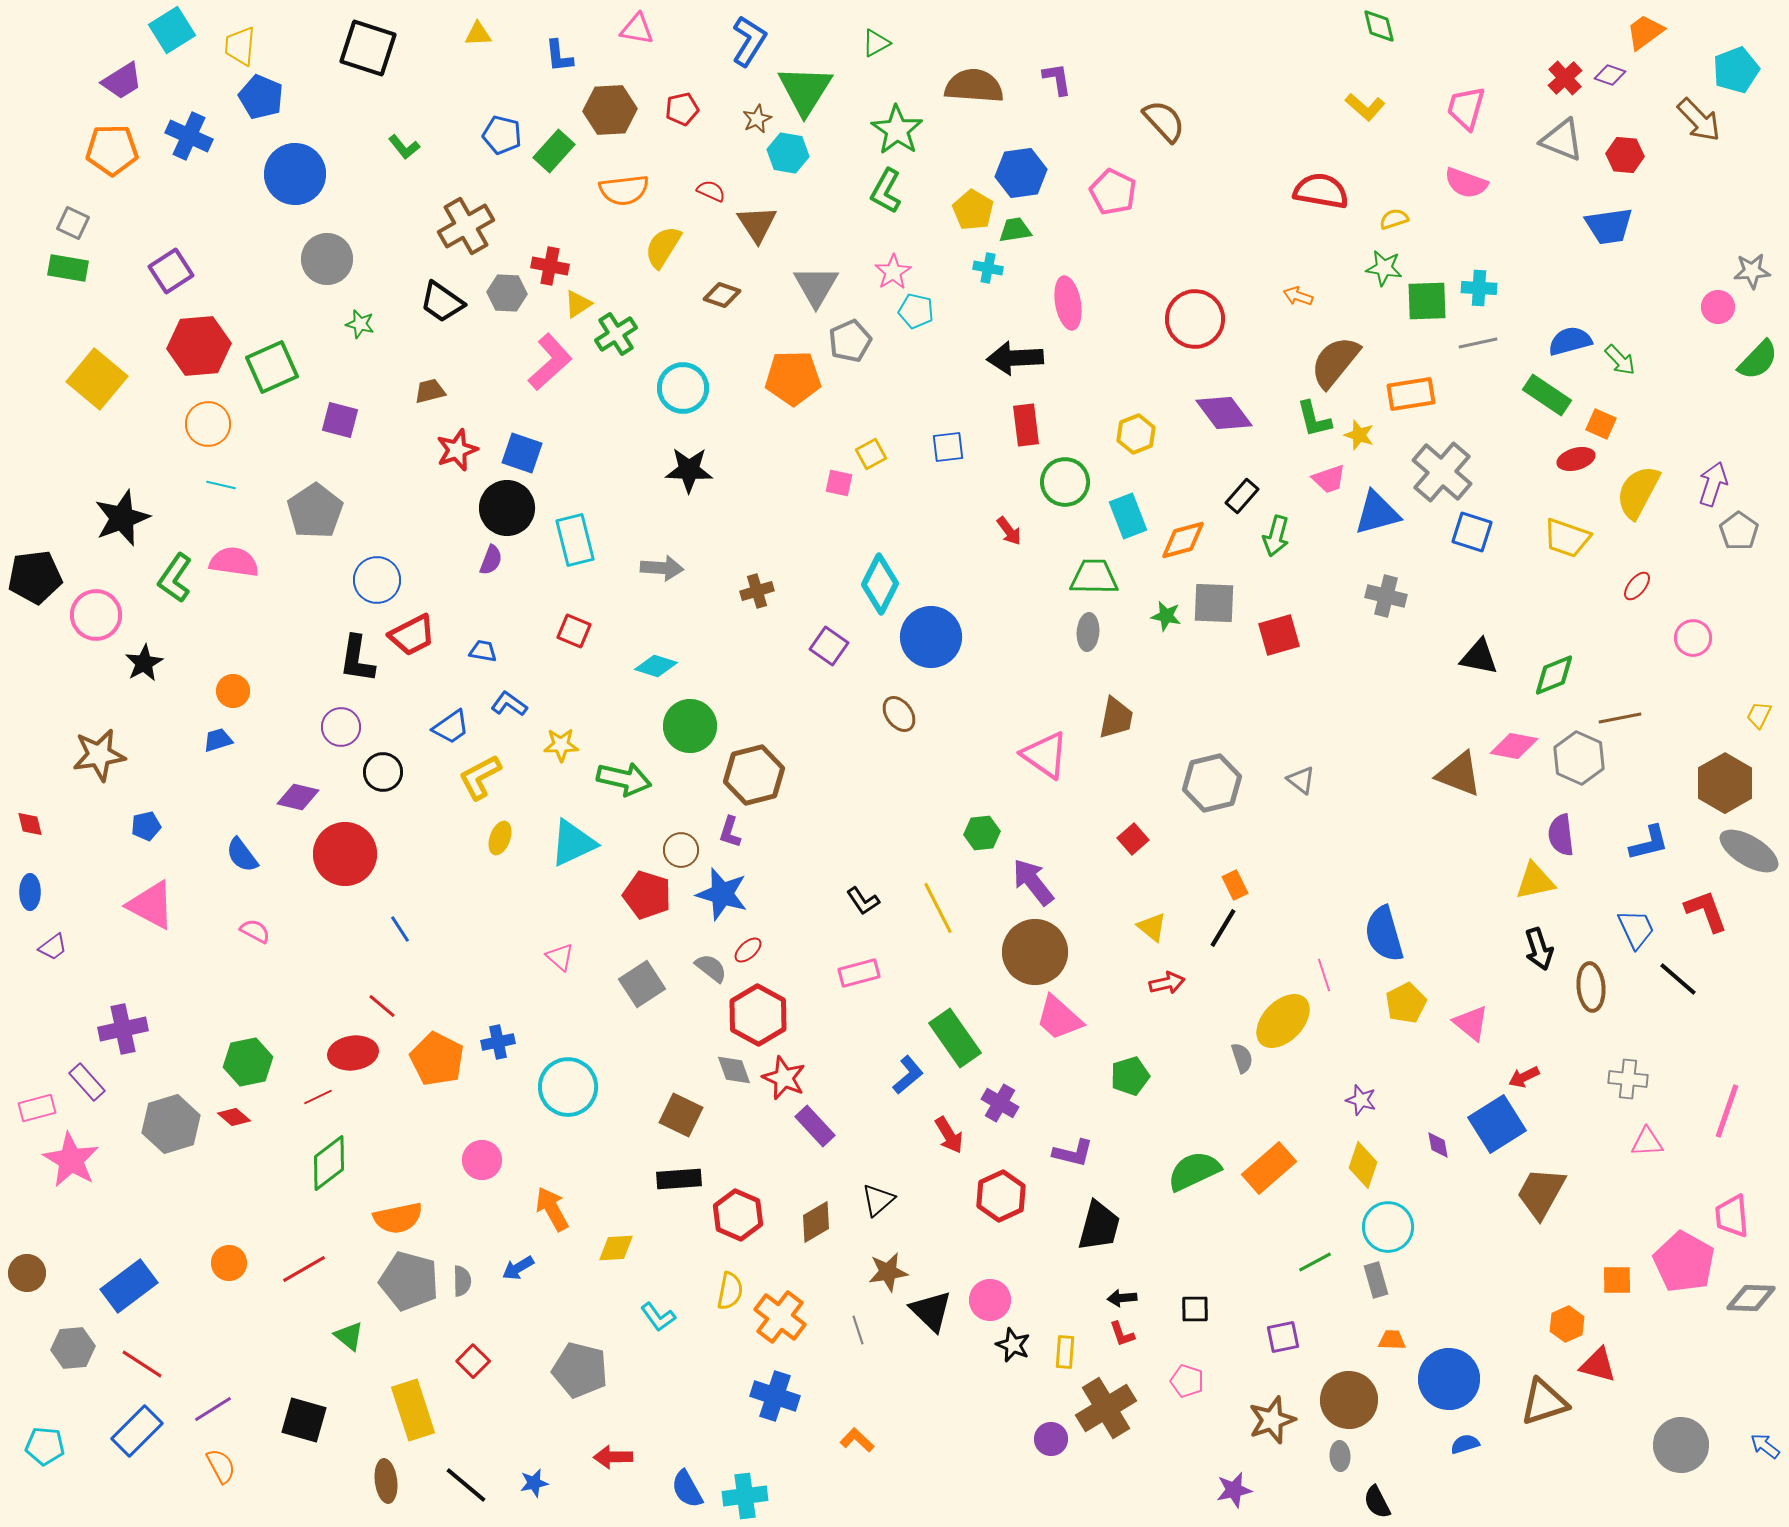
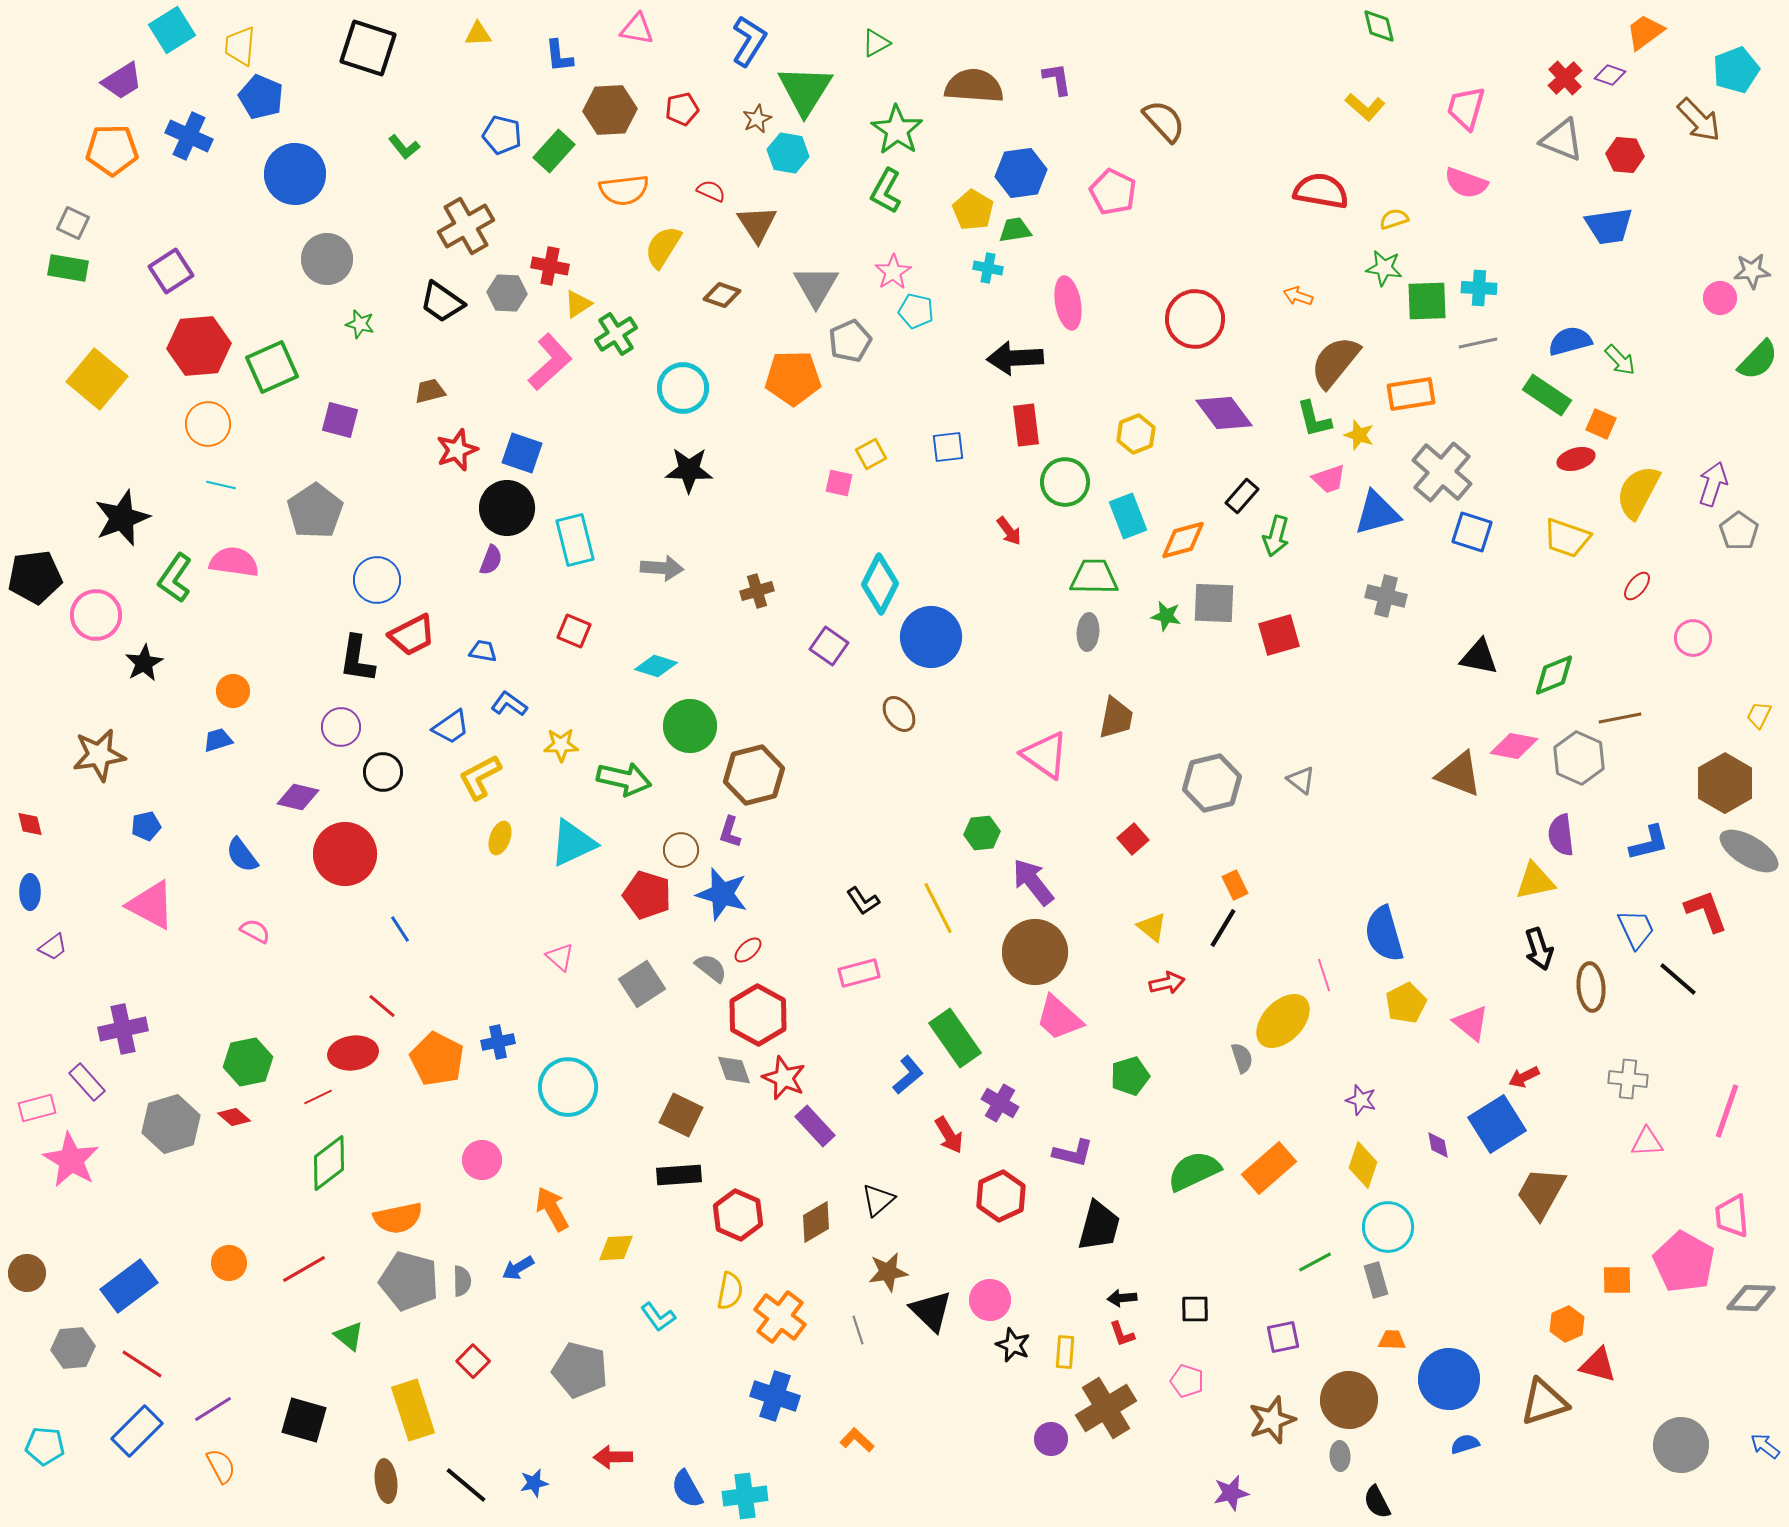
pink circle at (1718, 307): moved 2 px right, 9 px up
black rectangle at (679, 1179): moved 4 px up
purple star at (1234, 1490): moved 3 px left, 3 px down
